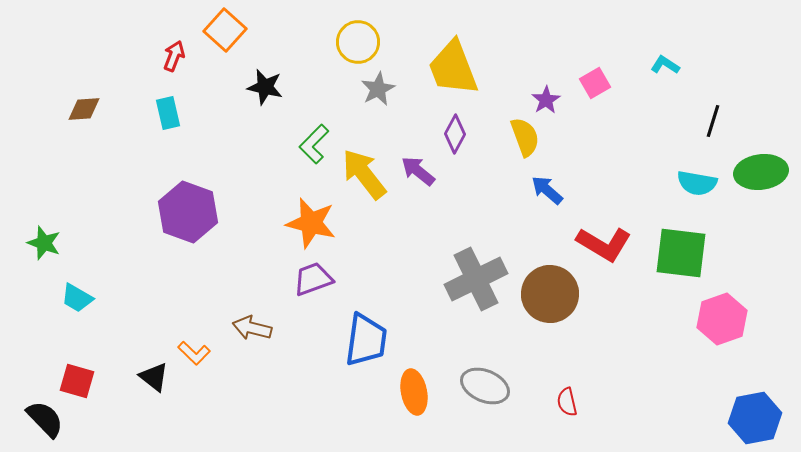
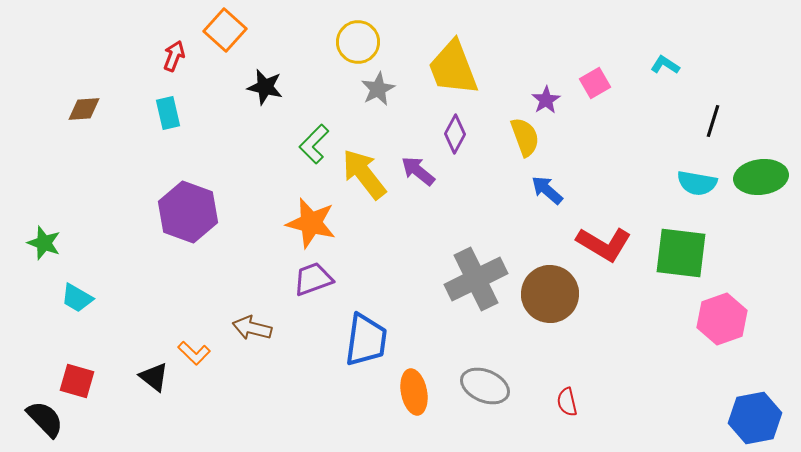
green ellipse: moved 5 px down
